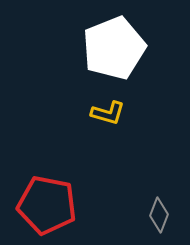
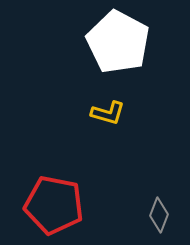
white pentagon: moved 4 px right, 6 px up; rotated 22 degrees counterclockwise
red pentagon: moved 7 px right
